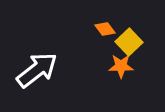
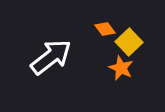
orange star: moved 2 px down; rotated 25 degrees clockwise
white arrow: moved 14 px right, 13 px up
